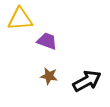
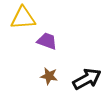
yellow triangle: moved 3 px right, 1 px up
black arrow: moved 2 px up
